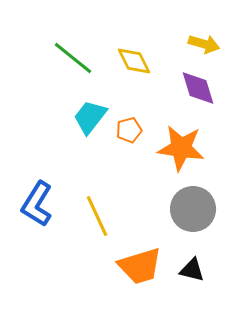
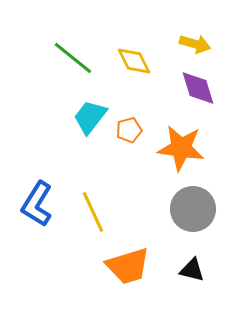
yellow arrow: moved 9 px left
yellow line: moved 4 px left, 4 px up
orange trapezoid: moved 12 px left
